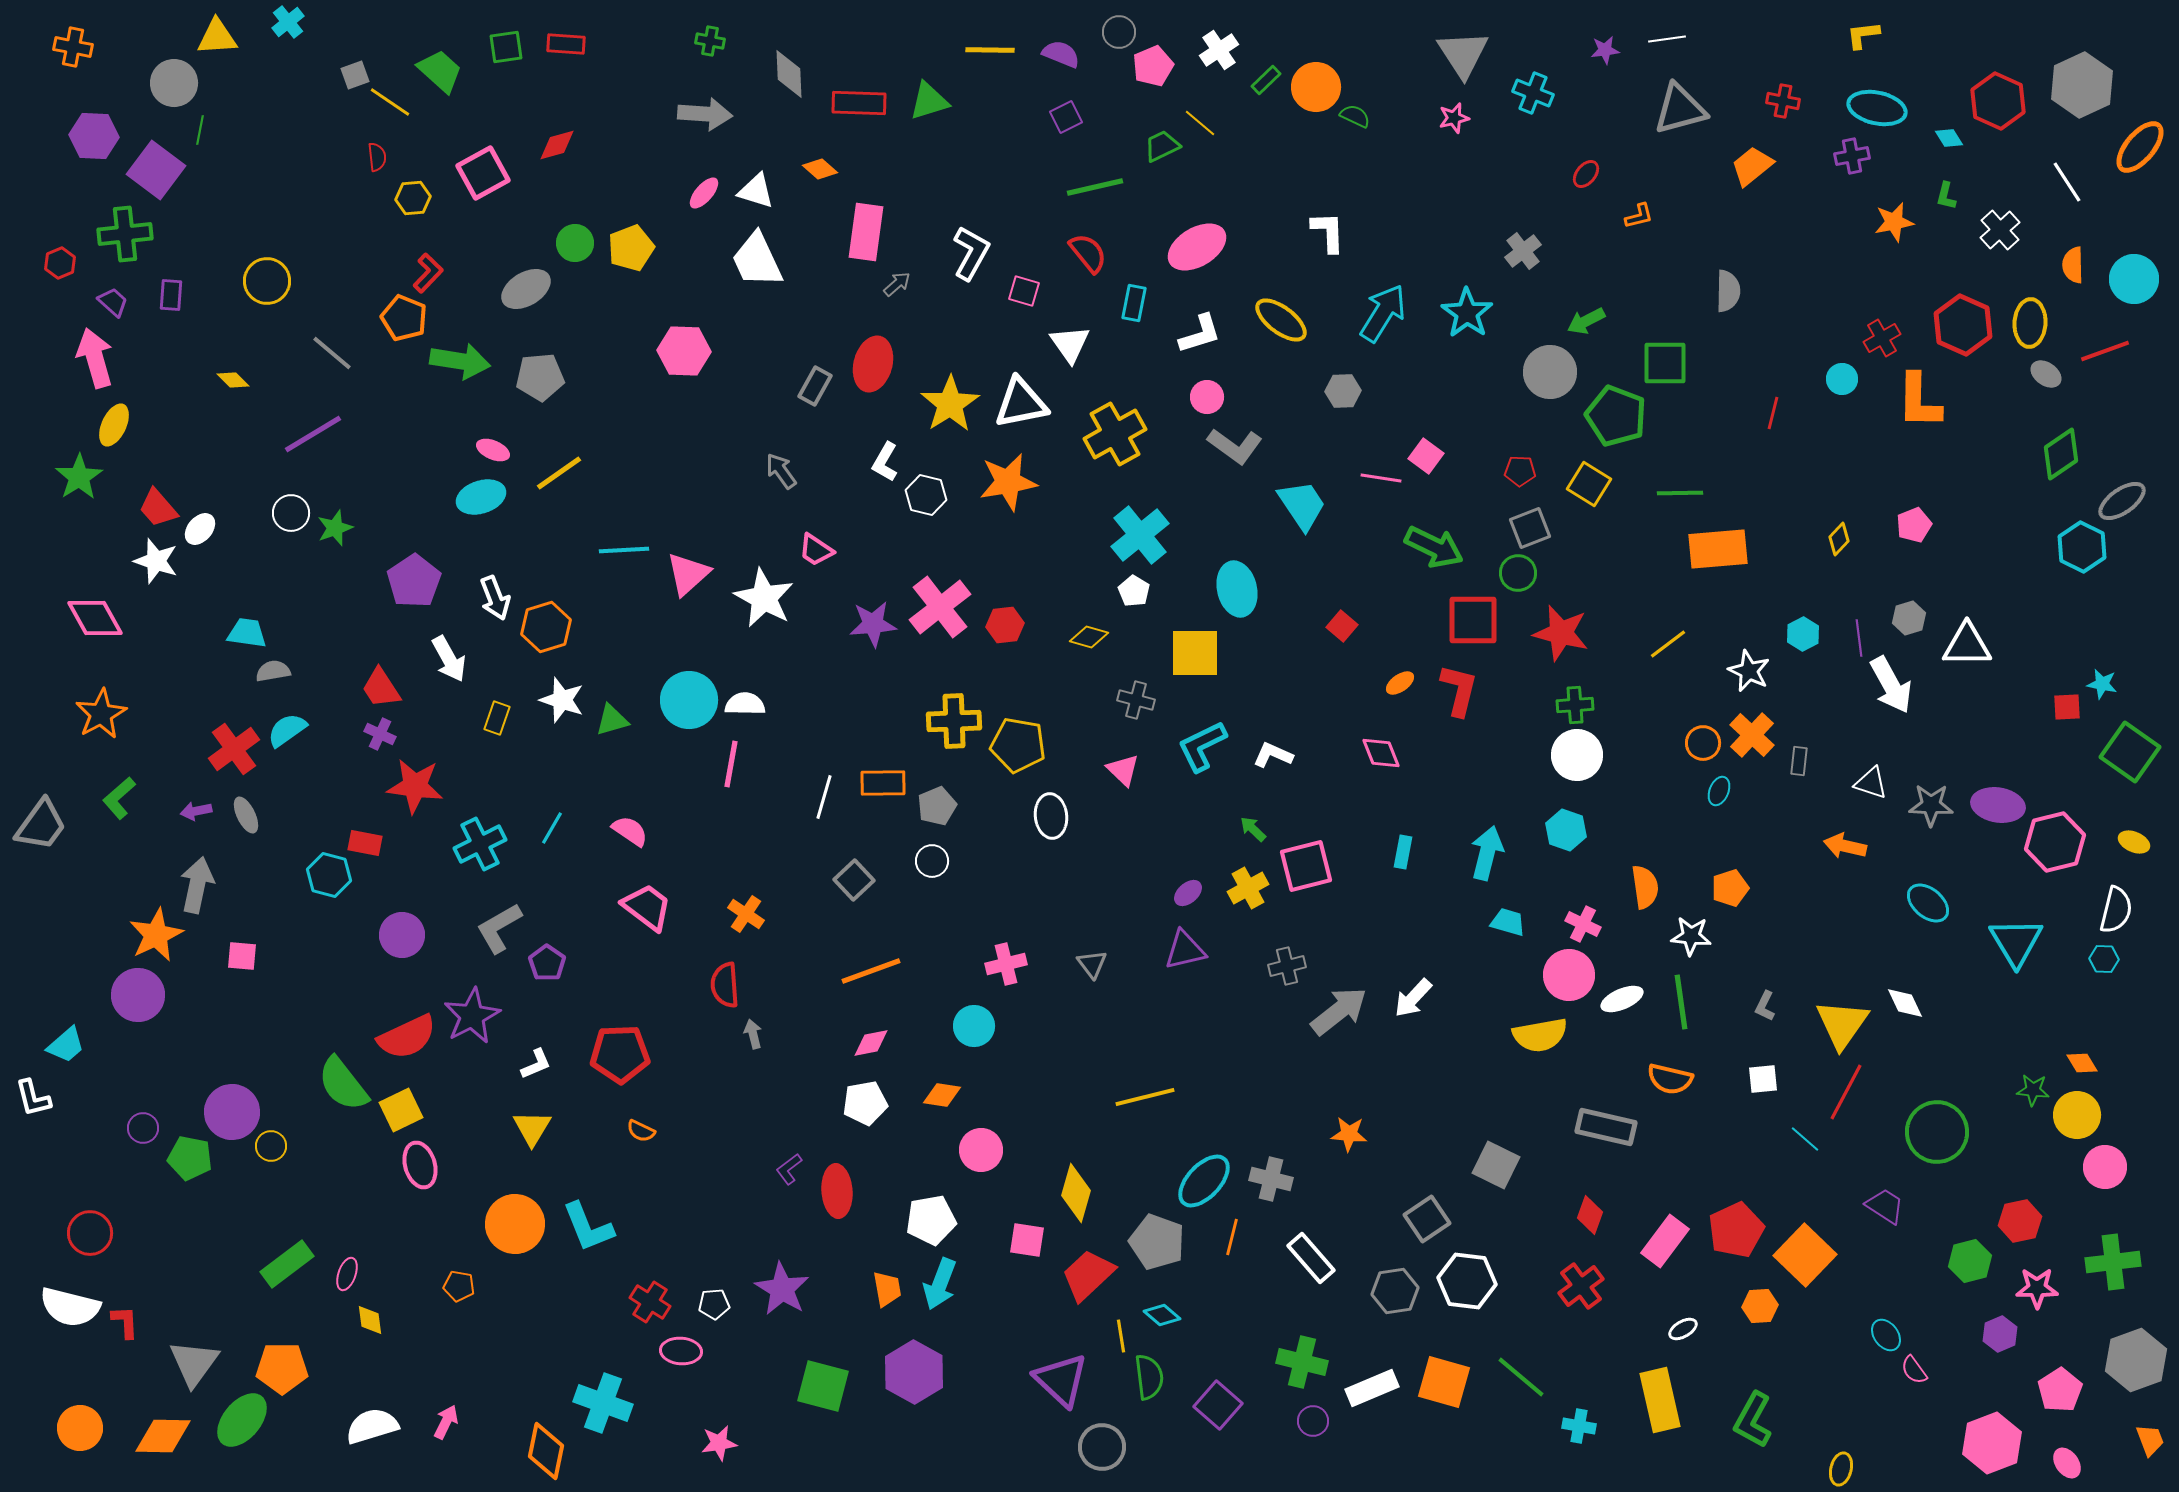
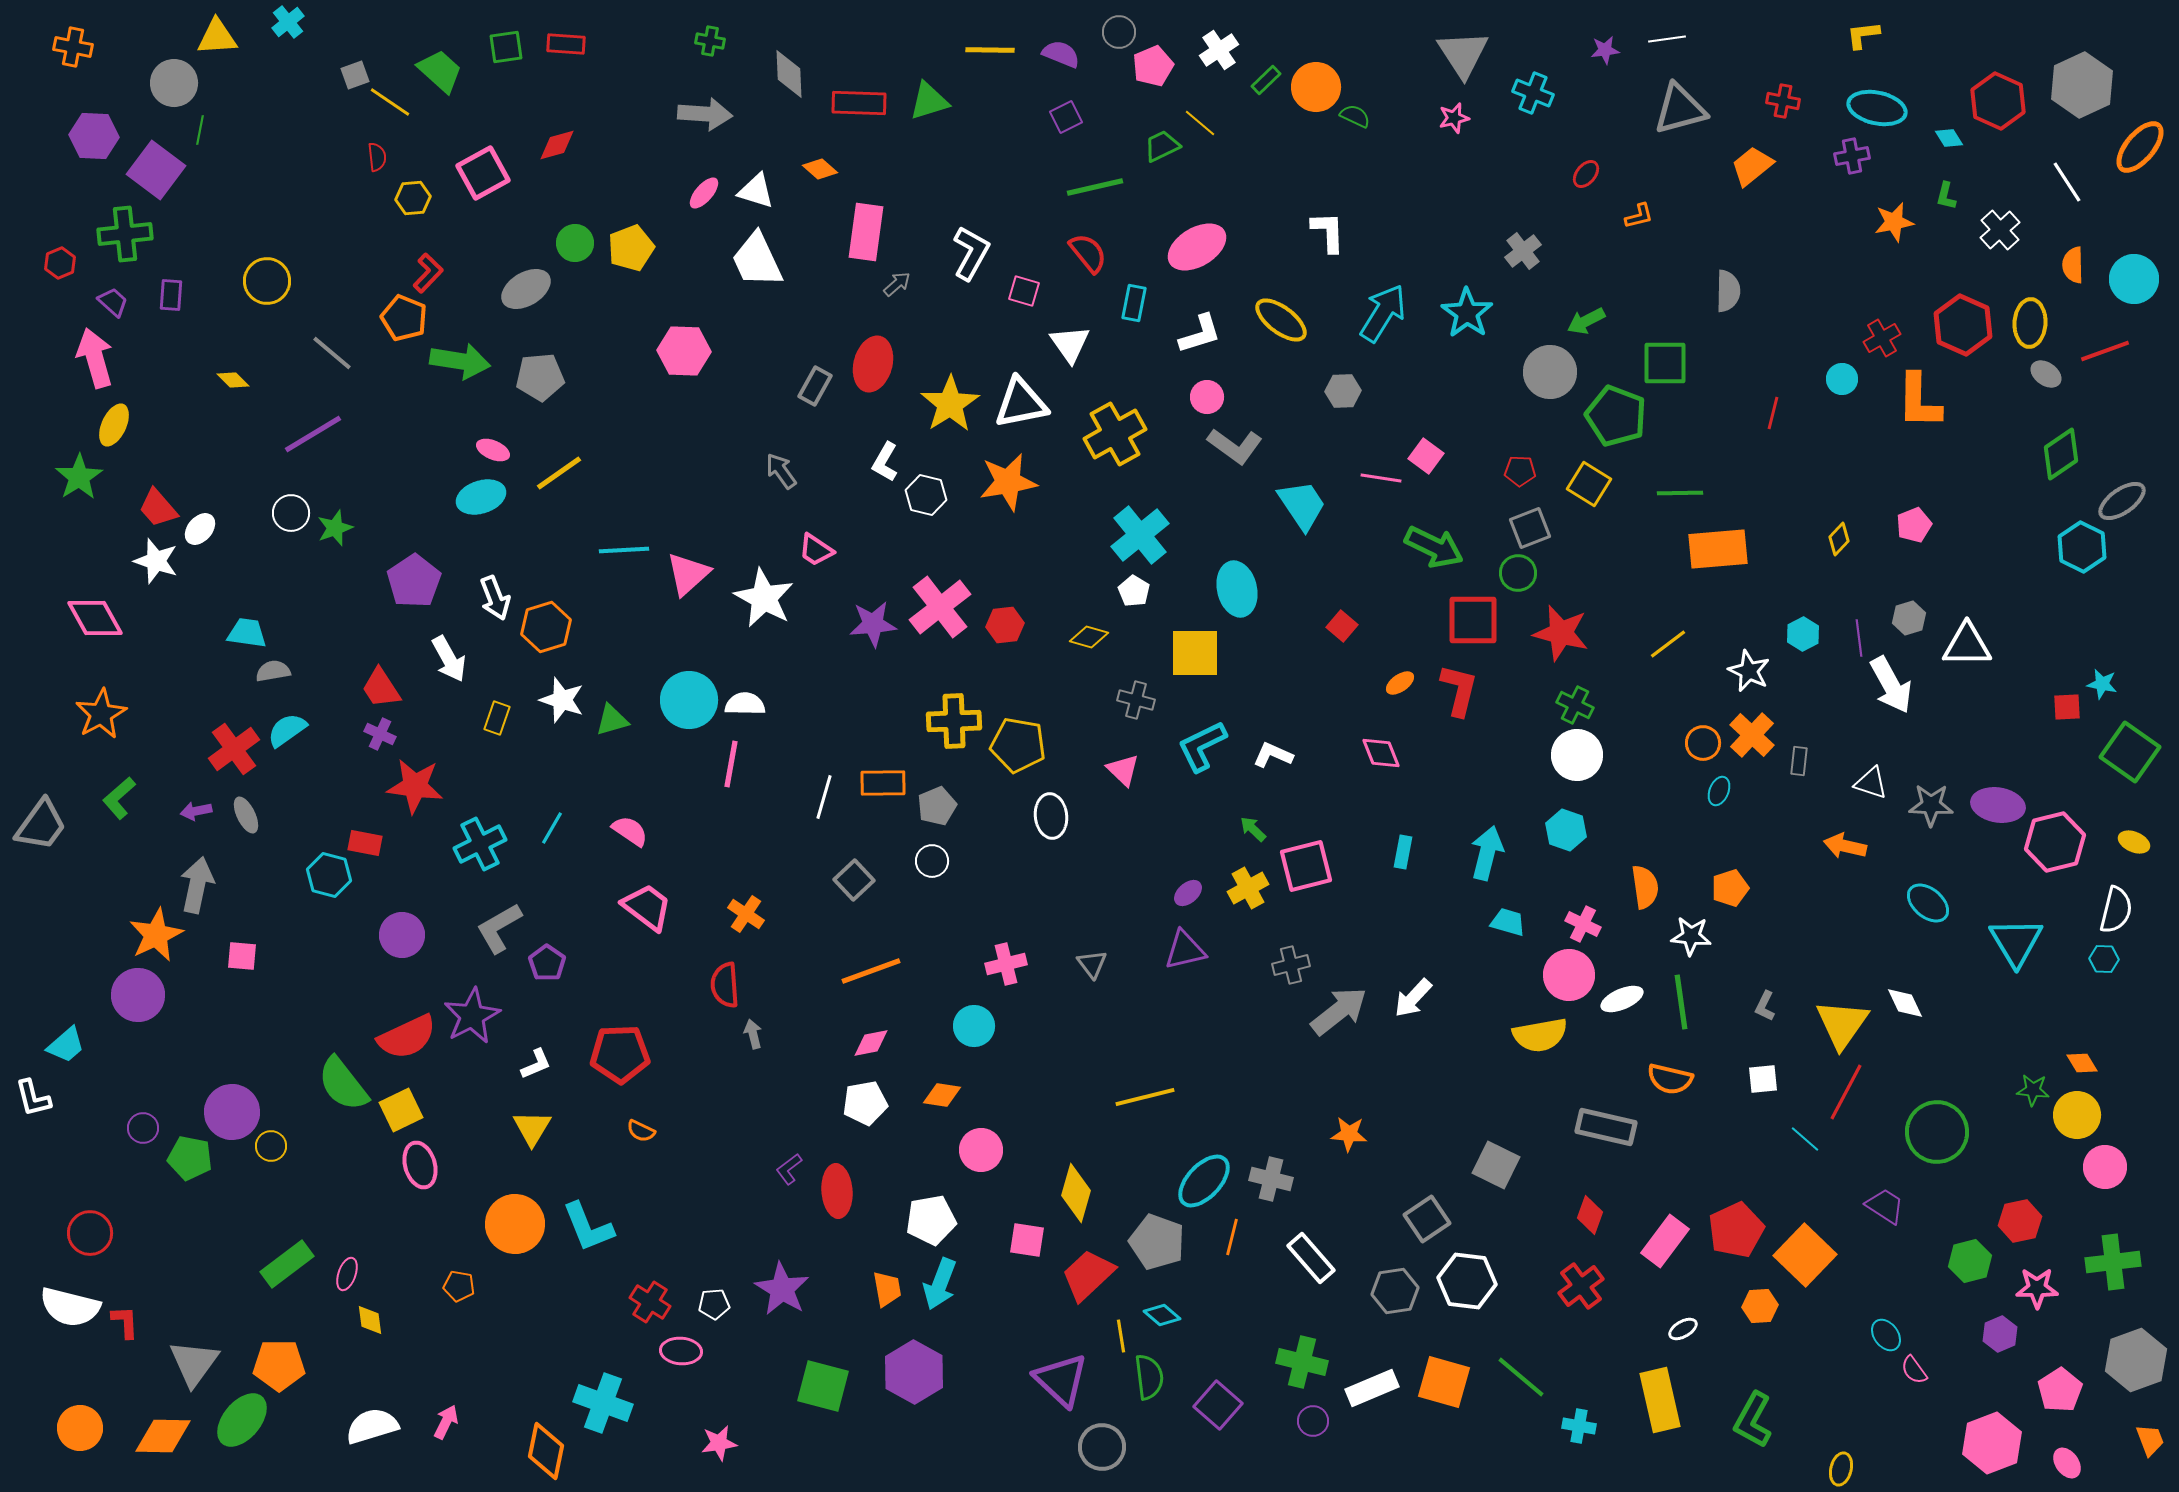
green cross at (1575, 705): rotated 30 degrees clockwise
gray cross at (1287, 966): moved 4 px right, 1 px up
orange pentagon at (282, 1368): moved 3 px left, 3 px up
